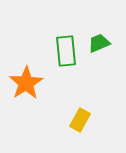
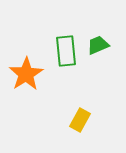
green trapezoid: moved 1 px left, 2 px down
orange star: moved 9 px up
